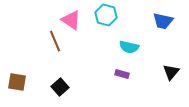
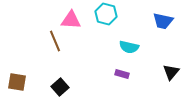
cyan hexagon: moved 1 px up
pink triangle: rotated 30 degrees counterclockwise
